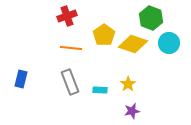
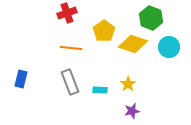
red cross: moved 3 px up
yellow pentagon: moved 4 px up
cyan circle: moved 4 px down
